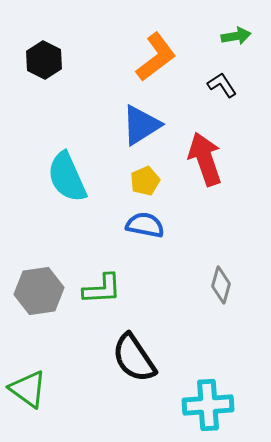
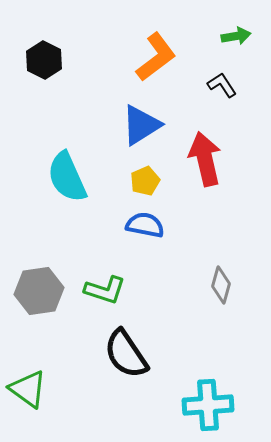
red arrow: rotated 6 degrees clockwise
green L-shape: moved 3 px right, 1 px down; rotated 21 degrees clockwise
black semicircle: moved 8 px left, 4 px up
